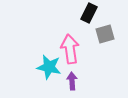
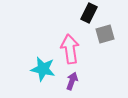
cyan star: moved 6 px left, 2 px down
purple arrow: rotated 24 degrees clockwise
